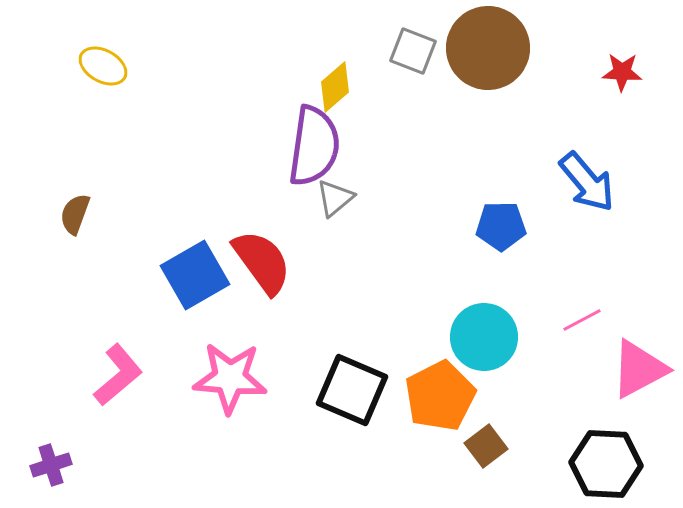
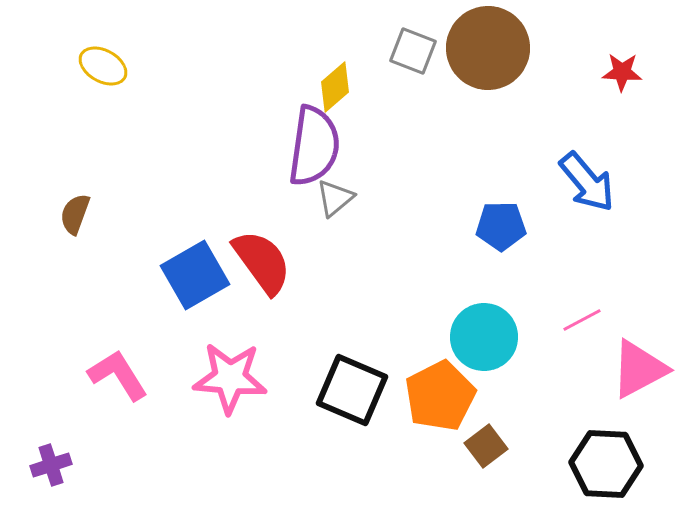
pink L-shape: rotated 82 degrees counterclockwise
